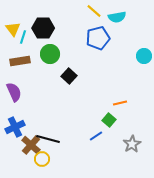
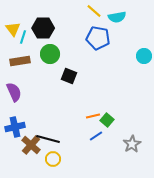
blue pentagon: rotated 25 degrees clockwise
black square: rotated 21 degrees counterclockwise
orange line: moved 27 px left, 13 px down
green square: moved 2 px left
blue cross: rotated 12 degrees clockwise
yellow circle: moved 11 px right
